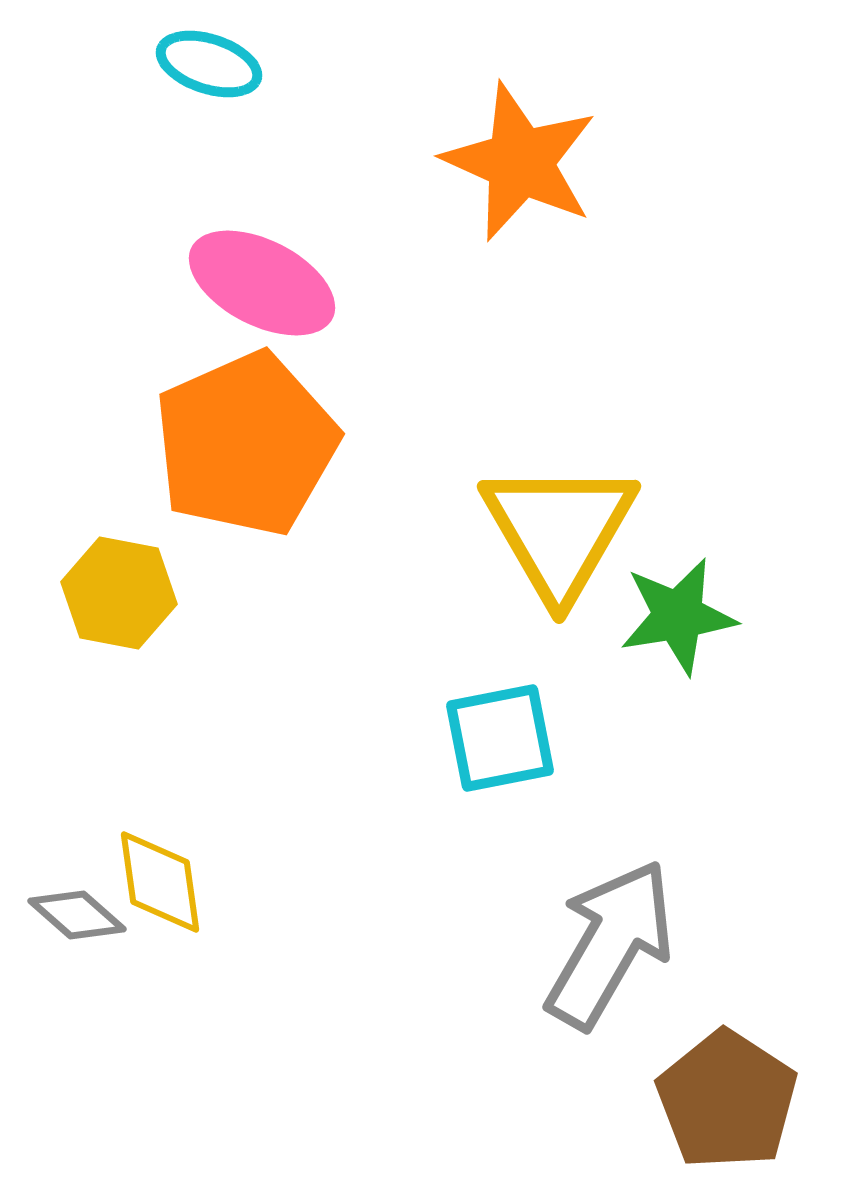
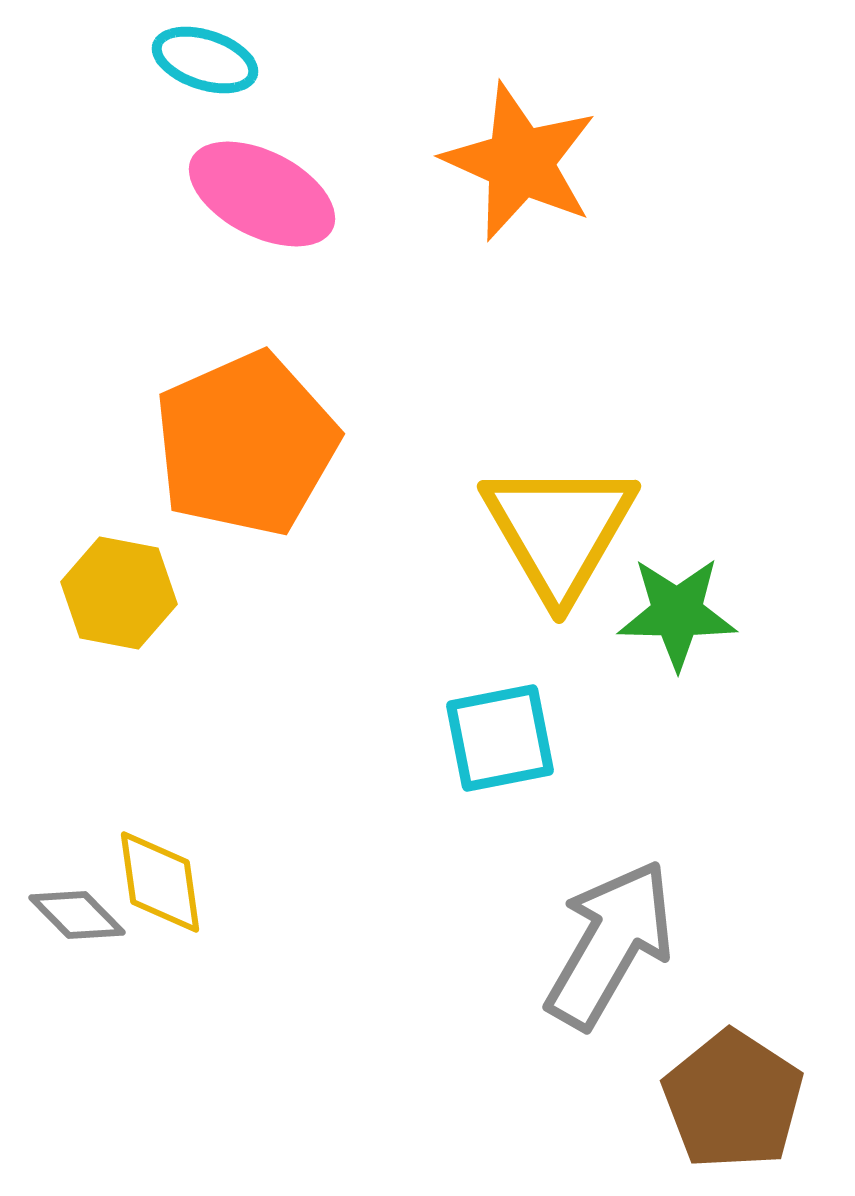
cyan ellipse: moved 4 px left, 4 px up
pink ellipse: moved 89 px up
green star: moved 1 px left, 3 px up; rotated 10 degrees clockwise
gray diamond: rotated 4 degrees clockwise
brown pentagon: moved 6 px right
